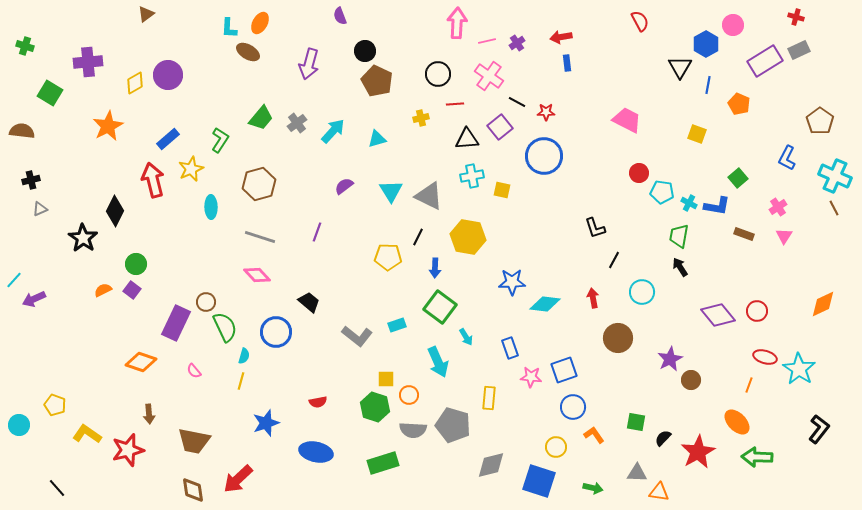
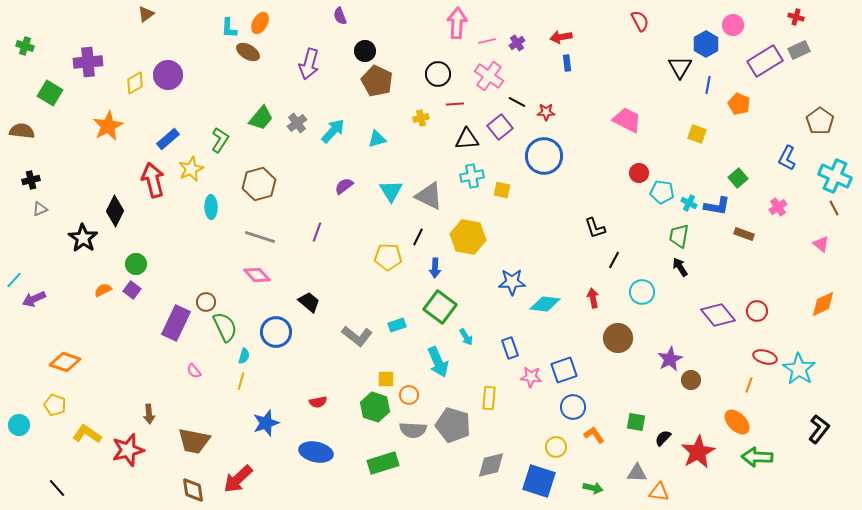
pink triangle at (784, 236): moved 37 px right, 8 px down; rotated 24 degrees counterclockwise
orange diamond at (141, 362): moved 76 px left
